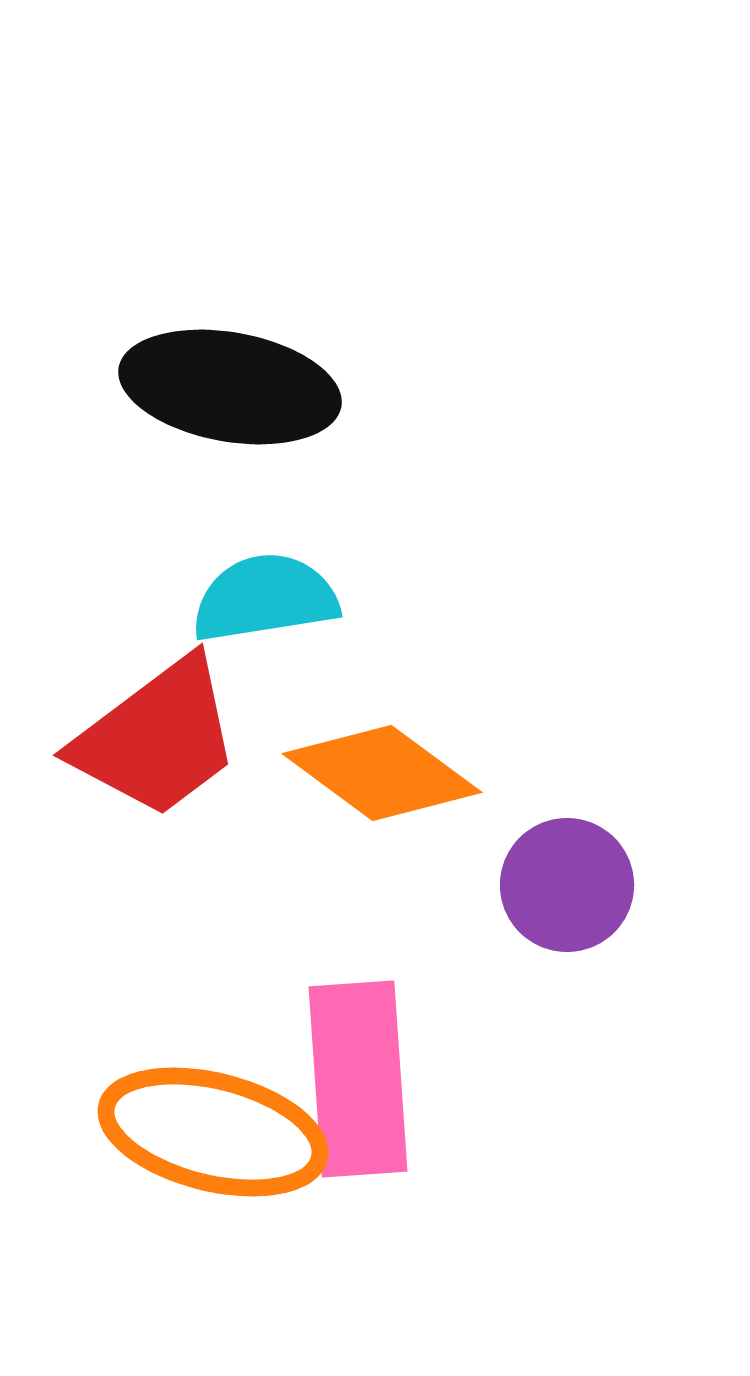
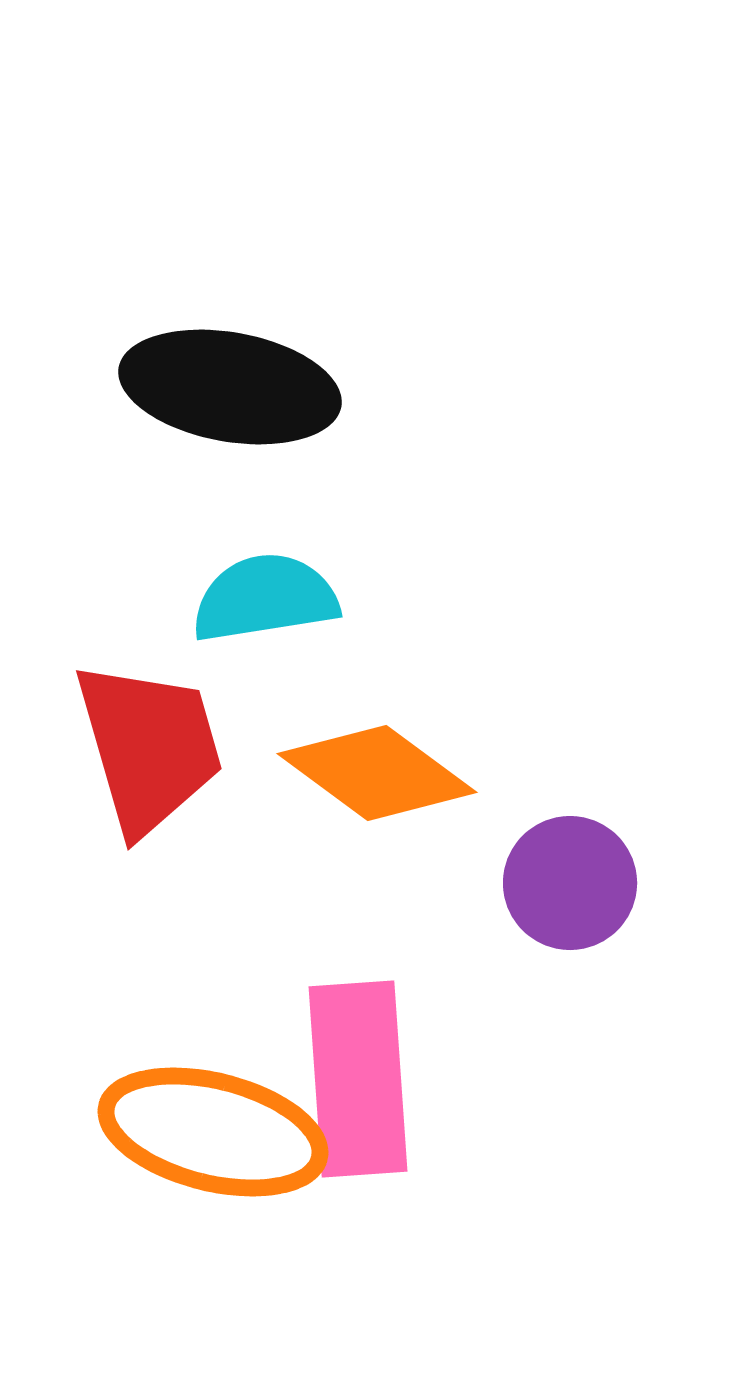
red trapezoid: moved 8 px left, 9 px down; rotated 69 degrees counterclockwise
orange diamond: moved 5 px left
purple circle: moved 3 px right, 2 px up
